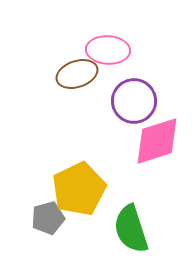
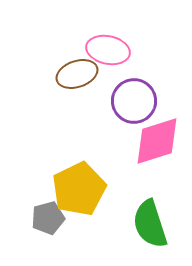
pink ellipse: rotated 9 degrees clockwise
green semicircle: moved 19 px right, 5 px up
